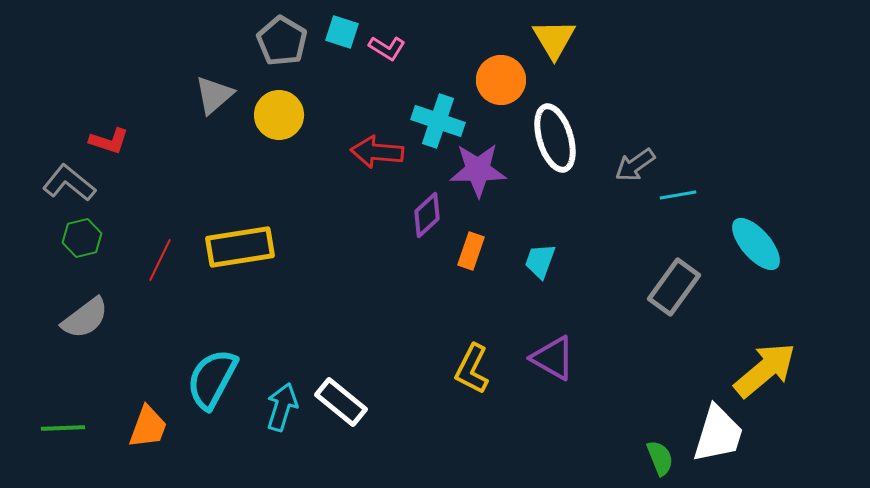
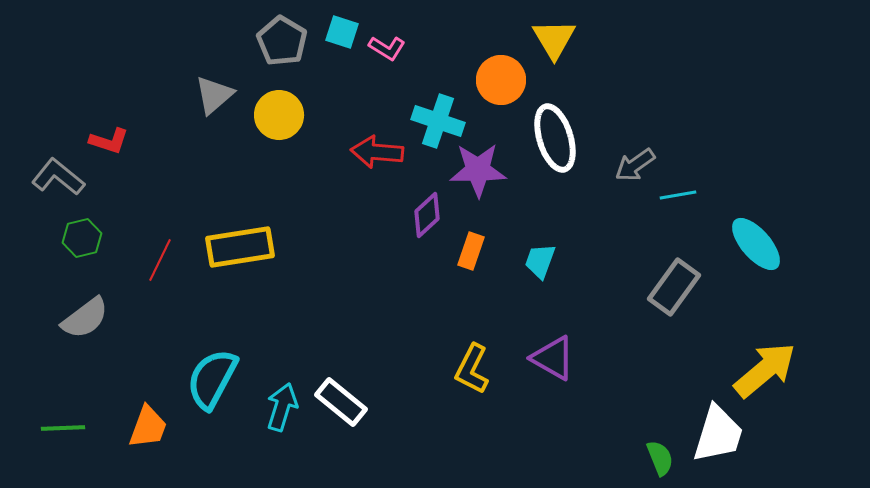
gray L-shape: moved 11 px left, 6 px up
